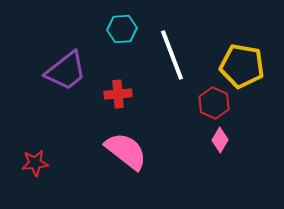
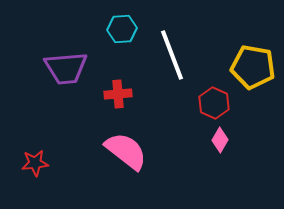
yellow pentagon: moved 11 px right, 1 px down
purple trapezoid: moved 3 px up; rotated 33 degrees clockwise
